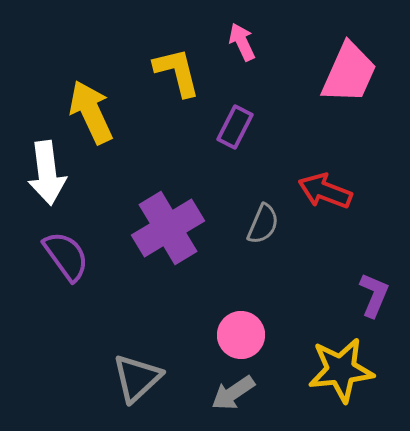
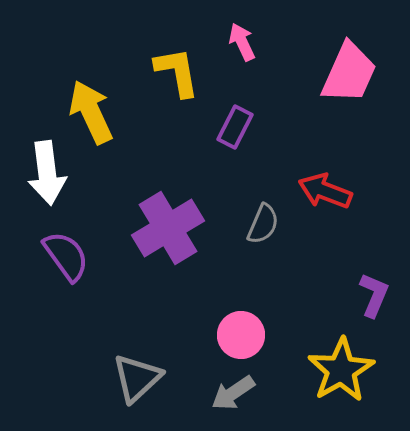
yellow L-shape: rotated 4 degrees clockwise
yellow star: rotated 24 degrees counterclockwise
